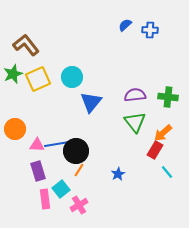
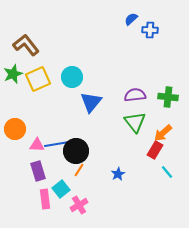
blue semicircle: moved 6 px right, 6 px up
